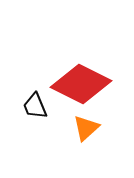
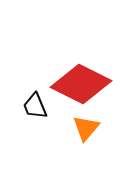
orange triangle: rotated 8 degrees counterclockwise
